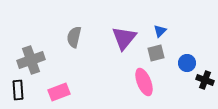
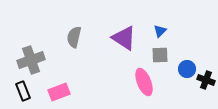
purple triangle: rotated 36 degrees counterclockwise
gray square: moved 4 px right, 2 px down; rotated 12 degrees clockwise
blue circle: moved 6 px down
black cross: moved 1 px right
black rectangle: moved 5 px right, 1 px down; rotated 18 degrees counterclockwise
